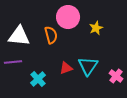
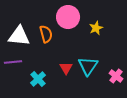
orange semicircle: moved 5 px left, 1 px up
red triangle: rotated 40 degrees counterclockwise
